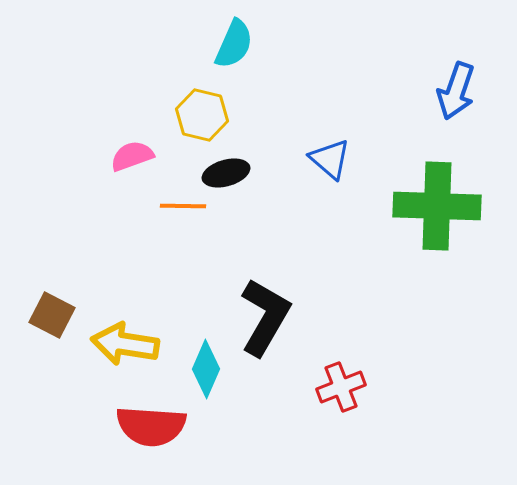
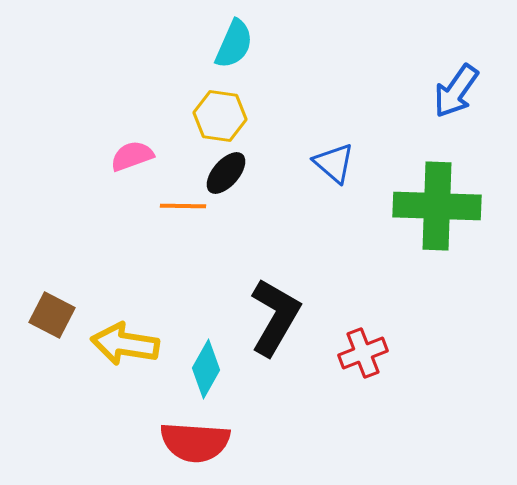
blue arrow: rotated 16 degrees clockwise
yellow hexagon: moved 18 px right, 1 px down; rotated 6 degrees counterclockwise
blue triangle: moved 4 px right, 4 px down
black ellipse: rotated 33 degrees counterclockwise
black L-shape: moved 10 px right
cyan diamond: rotated 6 degrees clockwise
red cross: moved 22 px right, 34 px up
red semicircle: moved 44 px right, 16 px down
